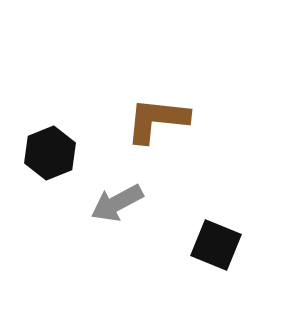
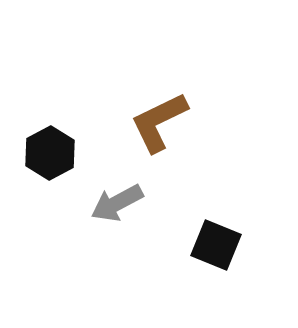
brown L-shape: moved 2 px right, 2 px down; rotated 32 degrees counterclockwise
black hexagon: rotated 6 degrees counterclockwise
